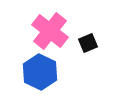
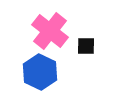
black square: moved 2 px left, 3 px down; rotated 24 degrees clockwise
